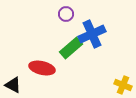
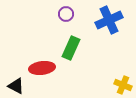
blue cross: moved 17 px right, 14 px up
green rectangle: rotated 25 degrees counterclockwise
red ellipse: rotated 20 degrees counterclockwise
black triangle: moved 3 px right, 1 px down
